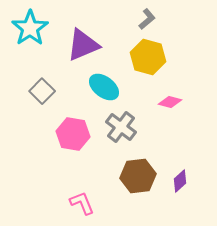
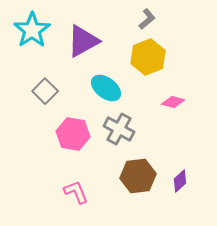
cyan star: moved 2 px right, 2 px down
purple triangle: moved 4 px up; rotated 6 degrees counterclockwise
yellow hexagon: rotated 24 degrees clockwise
cyan ellipse: moved 2 px right, 1 px down
gray square: moved 3 px right
pink diamond: moved 3 px right
gray cross: moved 2 px left, 2 px down; rotated 8 degrees counterclockwise
pink L-shape: moved 6 px left, 11 px up
